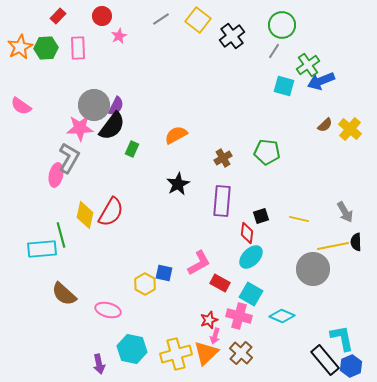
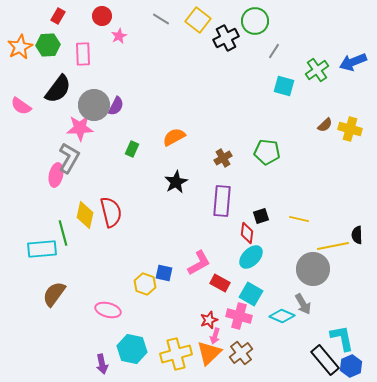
red rectangle at (58, 16): rotated 14 degrees counterclockwise
gray line at (161, 19): rotated 66 degrees clockwise
green circle at (282, 25): moved 27 px left, 4 px up
black cross at (232, 36): moved 6 px left, 2 px down; rotated 10 degrees clockwise
green hexagon at (46, 48): moved 2 px right, 3 px up
pink rectangle at (78, 48): moved 5 px right, 6 px down
green cross at (308, 65): moved 9 px right, 5 px down
blue arrow at (321, 81): moved 32 px right, 19 px up
black semicircle at (112, 126): moved 54 px left, 37 px up
yellow cross at (350, 129): rotated 25 degrees counterclockwise
orange semicircle at (176, 135): moved 2 px left, 2 px down
black star at (178, 184): moved 2 px left, 2 px up
red semicircle at (111, 212): rotated 44 degrees counterclockwise
gray arrow at (345, 212): moved 42 px left, 92 px down
green line at (61, 235): moved 2 px right, 2 px up
black semicircle at (356, 242): moved 1 px right, 7 px up
yellow hexagon at (145, 284): rotated 10 degrees counterclockwise
brown semicircle at (64, 294): moved 10 px left; rotated 84 degrees clockwise
orange triangle at (206, 353): moved 3 px right
brown cross at (241, 353): rotated 10 degrees clockwise
purple arrow at (99, 364): moved 3 px right
